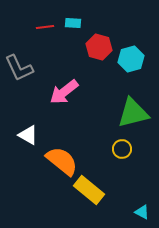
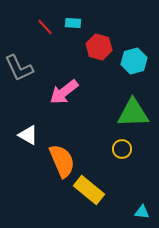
red line: rotated 54 degrees clockwise
cyan hexagon: moved 3 px right, 2 px down
green triangle: rotated 12 degrees clockwise
orange semicircle: rotated 28 degrees clockwise
cyan triangle: rotated 21 degrees counterclockwise
